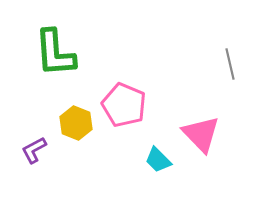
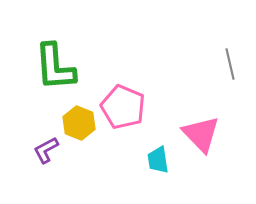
green L-shape: moved 14 px down
pink pentagon: moved 1 px left, 2 px down
yellow hexagon: moved 3 px right
purple L-shape: moved 12 px right
cyan trapezoid: rotated 36 degrees clockwise
